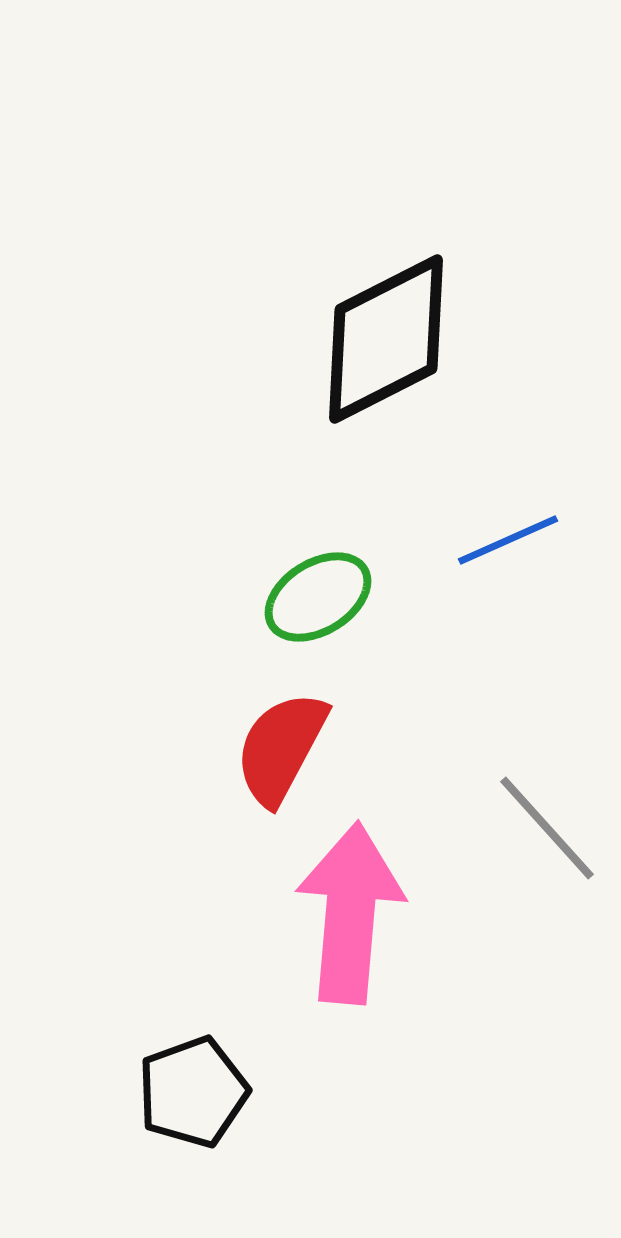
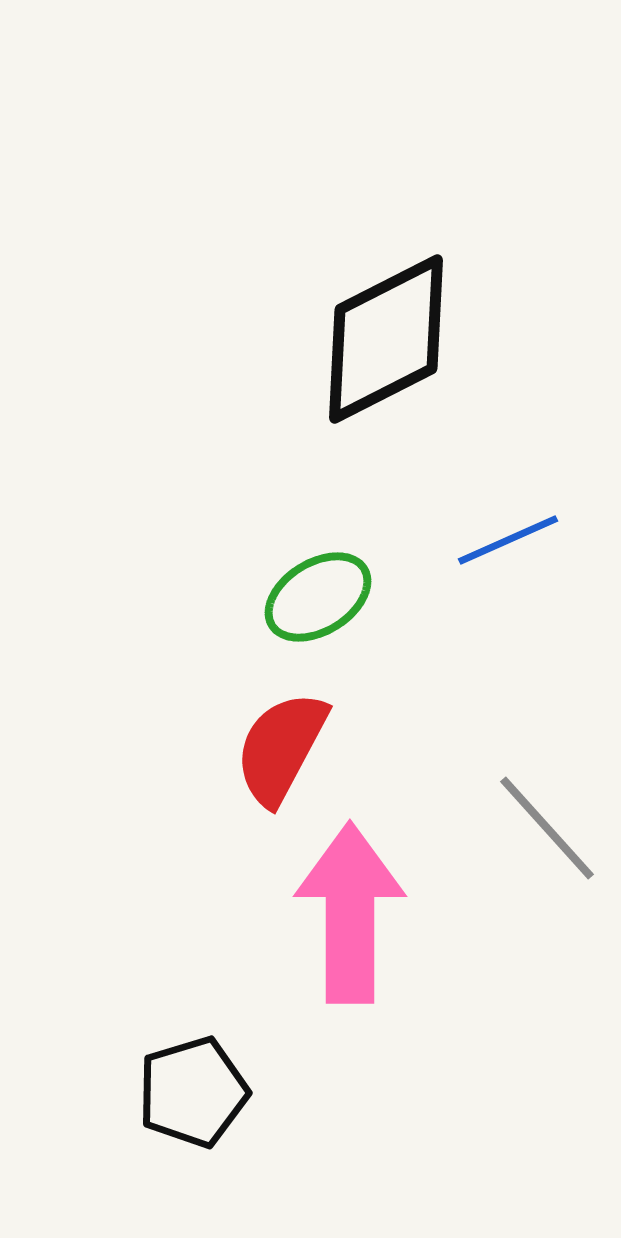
pink arrow: rotated 5 degrees counterclockwise
black pentagon: rotated 3 degrees clockwise
